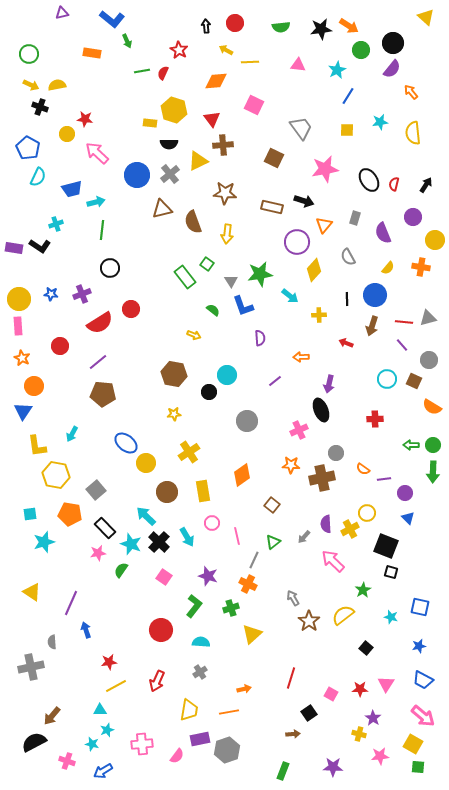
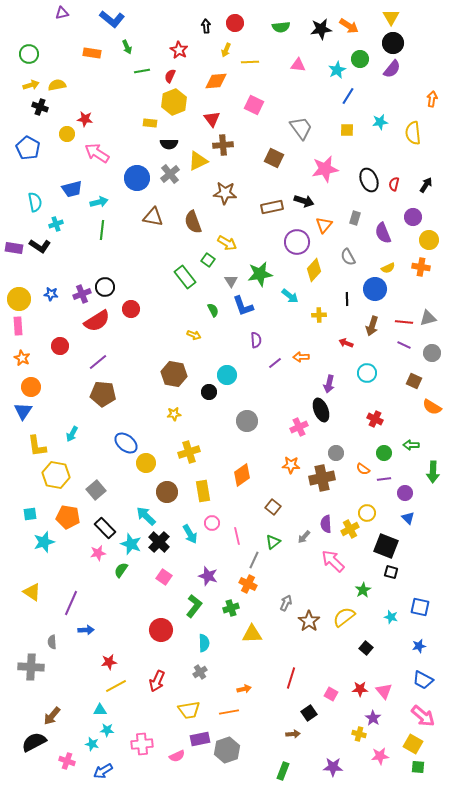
yellow triangle at (426, 17): moved 35 px left; rotated 18 degrees clockwise
green arrow at (127, 41): moved 6 px down
yellow arrow at (226, 50): rotated 96 degrees counterclockwise
green circle at (361, 50): moved 1 px left, 9 px down
red semicircle at (163, 73): moved 7 px right, 3 px down
yellow arrow at (31, 85): rotated 42 degrees counterclockwise
orange arrow at (411, 92): moved 21 px right, 7 px down; rotated 49 degrees clockwise
yellow hexagon at (174, 110): moved 8 px up; rotated 20 degrees clockwise
pink arrow at (97, 153): rotated 10 degrees counterclockwise
blue circle at (137, 175): moved 3 px down
cyan semicircle at (38, 177): moved 3 px left, 25 px down; rotated 36 degrees counterclockwise
black ellipse at (369, 180): rotated 10 degrees clockwise
cyan arrow at (96, 202): moved 3 px right
brown rectangle at (272, 207): rotated 25 degrees counterclockwise
brown triangle at (162, 209): moved 9 px left, 8 px down; rotated 25 degrees clockwise
yellow arrow at (227, 234): moved 9 px down; rotated 66 degrees counterclockwise
yellow circle at (435, 240): moved 6 px left
green square at (207, 264): moved 1 px right, 4 px up
black circle at (110, 268): moved 5 px left, 19 px down
yellow semicircle at (388, 268): rotated 24 degrees clockwise
blue circle at (375, 295): moved 6 px up
green semicircle at (213, 310): rotated 24 degrees clockwise
red semicircle at (100, 323): moved 3 px left, 2 px up
purple semicircle at (260, 338): moved 4 px left, 2 px down
purple line at (402, 345): moved 2 px right; rotated 24 degrees counterclockwise
gray circle at (429, 360): moved 3 px right, 7 px up
cyan circle at (387, 379): moved 20 px left, 6 px up
purple line at (275, 381): moved 18 px up
orange circle at (34, 386): moved 3 px left, 1 px down
red cross at (375, 419): rotated 28 degrees clockwise
pink cross at (299, 430): moved 3 px up
green circle at (433, 445): moved 49 px left, 8 px down
yellow cross at (189, 452): rotated 15 degrees clockwise
brown square at (272, 505): moved 1 px right, 2 px down
orange pentagon at (70, 514): moved 2 px left, 3 px down
cyan arrow at (187, 537): moved 3 px right, 3 px up
gray arrow at (293, 598): moved 7 px left, 5 px down; rotated 56 degrees clockwise
yellow semicircle at (343, 615): moved 1 px right, 2 px down
blue arrow at (86, 630): rotated 105 degrees clockwise
yellow triangle at (252, 634): rotated 40 degrees clockwise
cyan semicircle at (201, 642): moved 3 px right, 1 px down; rotated 84 degrees clockwise
gray cross at (31, 667): rotated 15 degrees clockwise
pink triangle at (386, 684): moved 2 px left, 7 px down; rotated 12 degrees counterclockwise
yellow trapezoid at (189, 710): rotated 70 degrees clockwise
cyan star at (107, 730): rotated 24 degrees clockwise
pink semicircle at (177, 756): rotated 28 degrees clockwise
